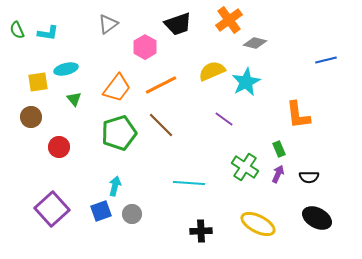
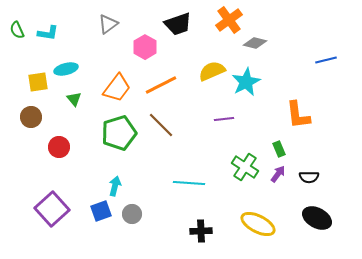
purple line: rotated 42 degrees counterclockwise
purple arrow: rotated 12 degrees clockwise
